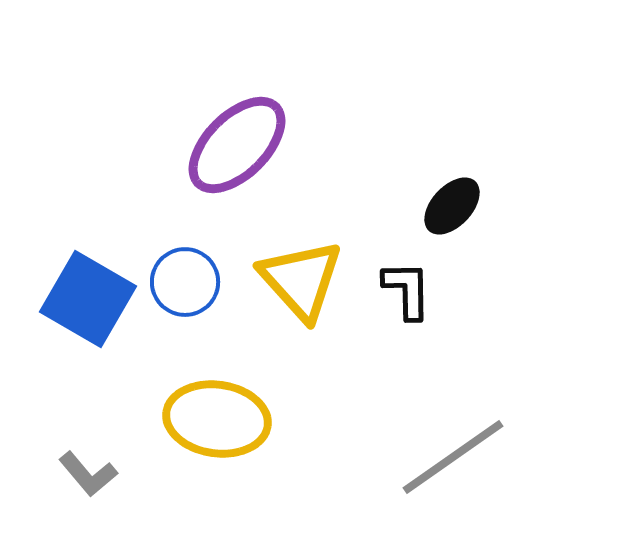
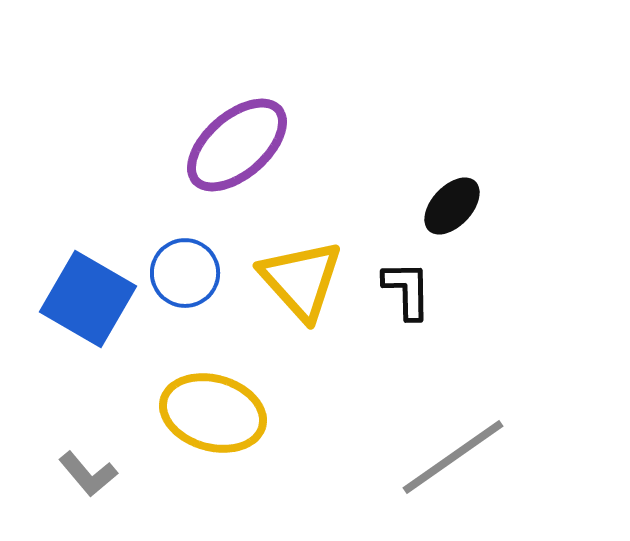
purple ellipse: rotated 4 degrees clockwise
blue circle: moved 9 px up
yellow ellipse: moved 4 px left, 6 px up; rotated 8 degrees clockwise
